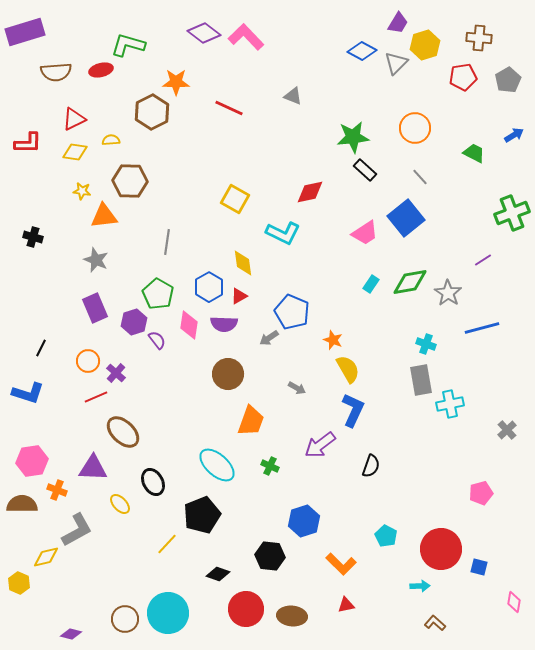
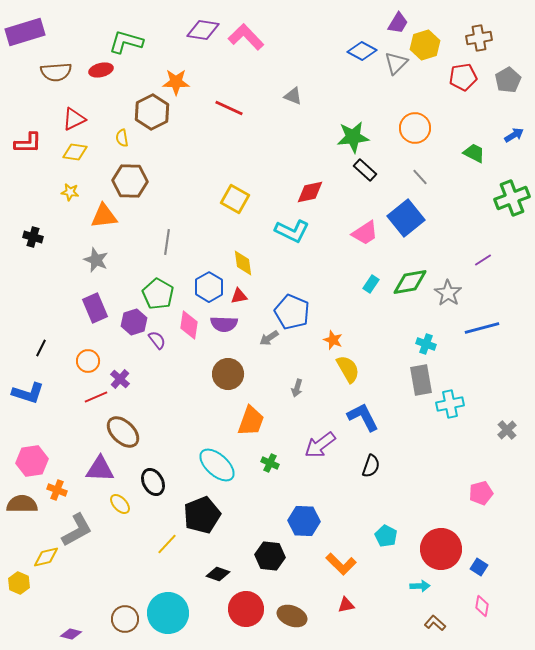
purple diamond at (204, 33): moved 1 px left, 3 px up; rotated 28 degrees counterclockwise
brown cross at (479, 38): rotated 15 degrees counterclockwise
green L-shape at (128, 45): moved 2 px left, 3 px up
yellow semicircle at (111, 140): moved 11 px right, 2 px up; rotated 96 degrees counterclockwise
yellow star at (82, 191): moved 12 px left, 1 px down
green cross at (512, 213): moved 15 px up
cyan L-shape at (283, 233): moved 9 px right, 2 px up
red triangle at (239, 296): rotated 18 degrees clockwise
purple cross at (116, 373): moved 4 px right, 6 px down
gray arrow at (297, 388): rotated 78 degrees clockwise
blue L-shape at (353, 410): moved 10 px right, 7 px down; rotated 52 degrees counterclockwise
green cross at (270, 466): moved 3 px up
purple triangle at (93, 468): moved 7 px right, 1 px down
blue hexagon at (304, 521): rotated 20 degrees clockwise
blue square at (479, 567): rotated 18 degrees clockwise
pink diamond at (514, 602): moved 32 px left, 4 px down
brown ellipse at (292, 616): rotated 16 degrees clockwise
